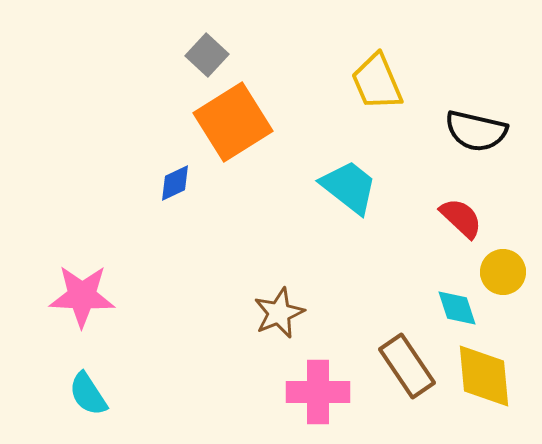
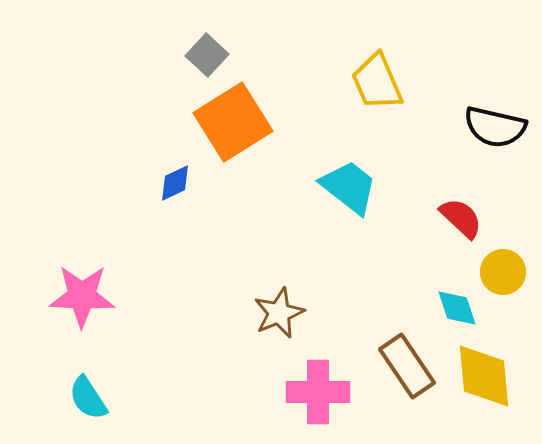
black semicircle: moved 19 px right, 4 px up
cyan semicircle: moved 4 px down
